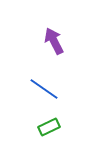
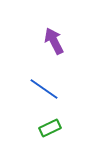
green rectangle: moved 1 px right, 1 px down
